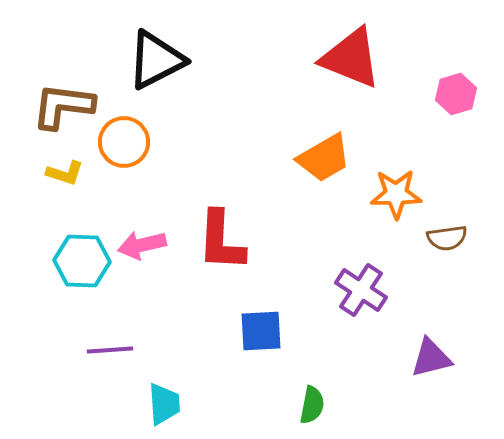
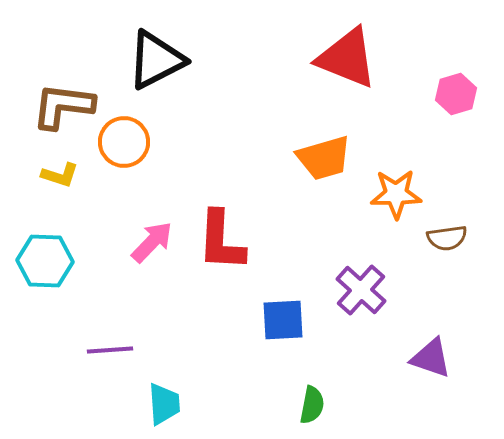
red triangle: moved 4 px left
orange trapezoid: rotated 14 degrees clockwise
yellow L-shape: moved 5 px left, 2 px down
pink arrow: moved 10 px right, 3 px up; rotated 147 degrees clockwise
cyan hexagon: moved 37 px left
purple cross: rotated 9 degrees clockwise
blue square: moved 22 px right, 11 px up
purple triangle: rotated 33 degrees clockwise
